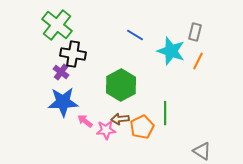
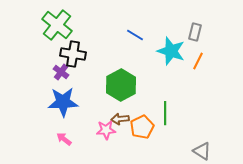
pink arrow: moved 21 px left, 18 px down
